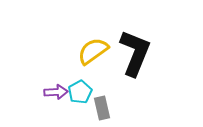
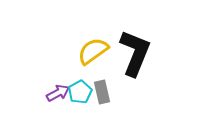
purple arrow: moved 2 px right, 1 px down; rotated 25 degrees counterclockwise
gray rectangle: moved 16 px up
